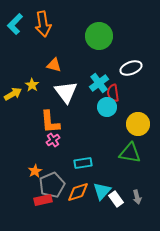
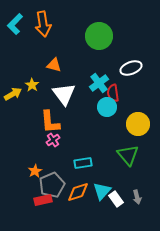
white triangle: moved 2 px left, 2 px down
green triangle: moved 2 px left, 2 px down; rotated 40 degrees clockwise
